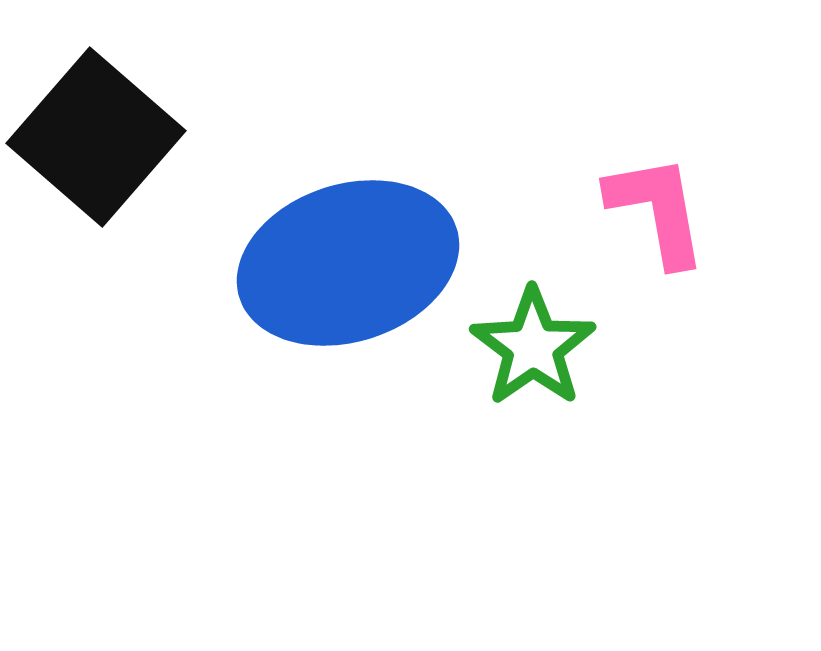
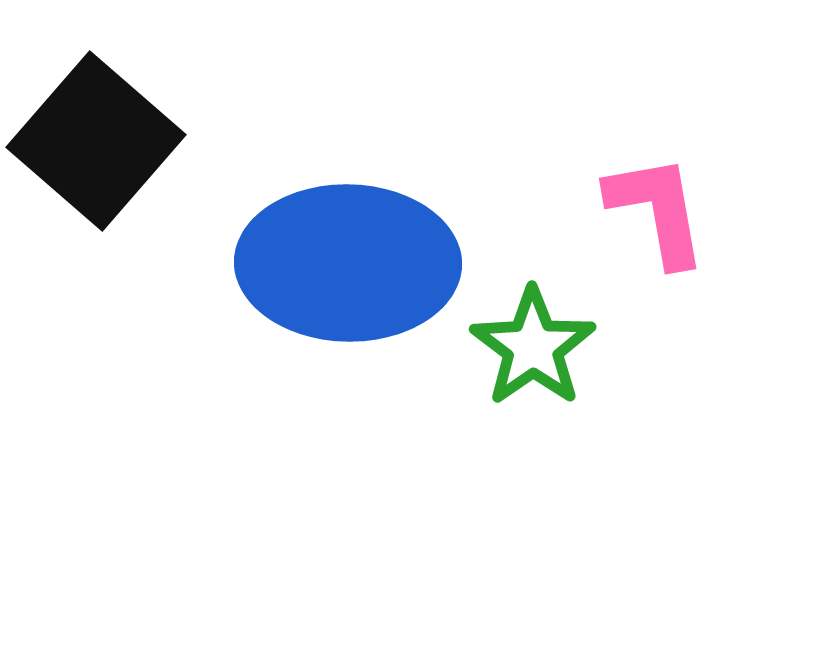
black square: moved 4 px down
blue ellipse: rotated 19 degrees clockwise
